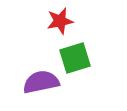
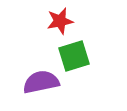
green square: moved 1 px left, 2 px up
